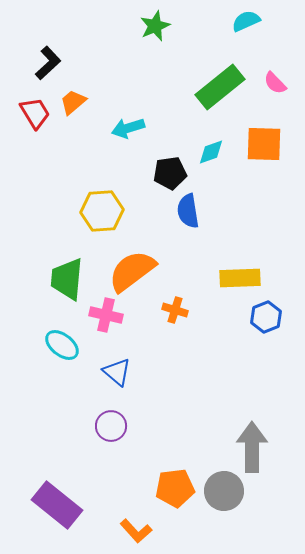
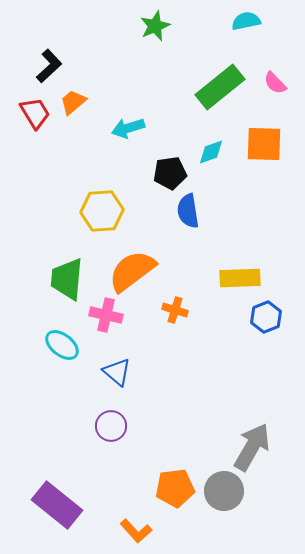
cyan semicircle: rotated 12 degrees clockwise
black L-shape: moved 1 px right, 3 px down
gray arrow: rotated 30 degrees clockwise
